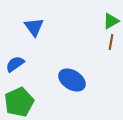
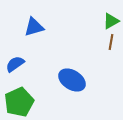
blue triangle: rotated 50 degrees clockwise
